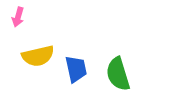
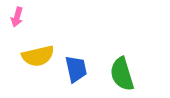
pink arrow: moved 1 px left
green semicircle: moved 4 px right
